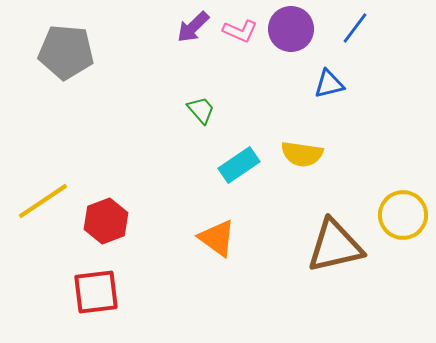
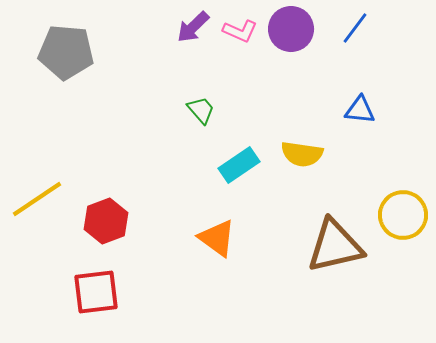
blue triangle: moved 31 px right, 26 px down; rotated 20 degrees clockwise
yellow line: moved 6 px left, 2 px up
